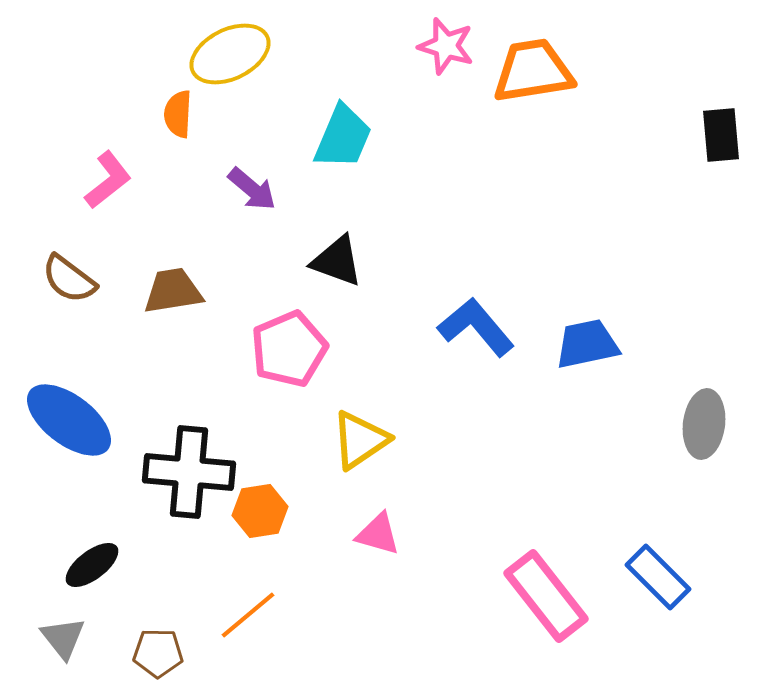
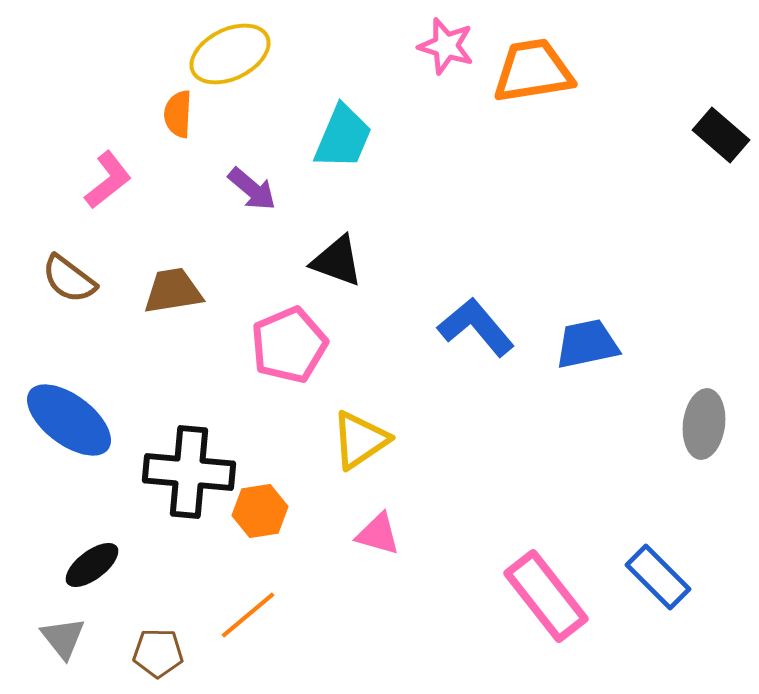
black rectangle: rotated 44 degrees counterclockwise
pink pentagon: moved 4 px up
